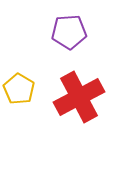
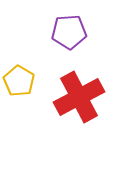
yellow pentagon: moved 8 px up
